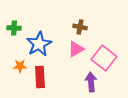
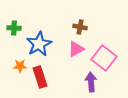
red rectangle: rotated 15 degrees counterclockwise
